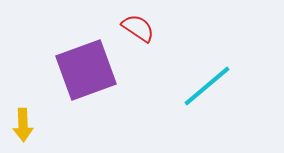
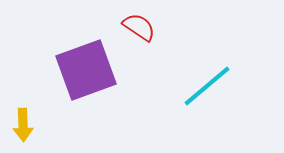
red semicircle: moved 1 px right, 1 px up
